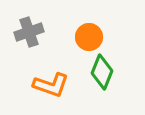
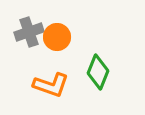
orange circle: moved 32 px left
green diamond: moved 4 px left
